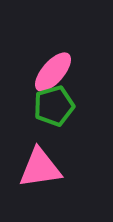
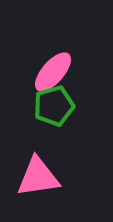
pink triangle: moved 2 px left, 9 px down
